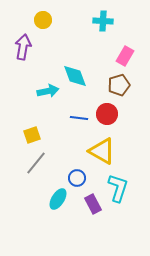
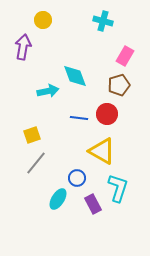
cyan cross: rotated 12 degrees clockwise
